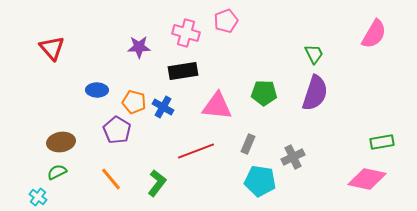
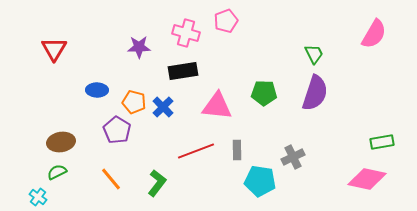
red triangle: moved 2 px right, 1 px down; rotated 12 degrees clockwise
blue cross: rotated 15 degrees clockwise
gray rectangle: moved 11 px left, 6 px down; rotated 24 degrees counterclockwise
